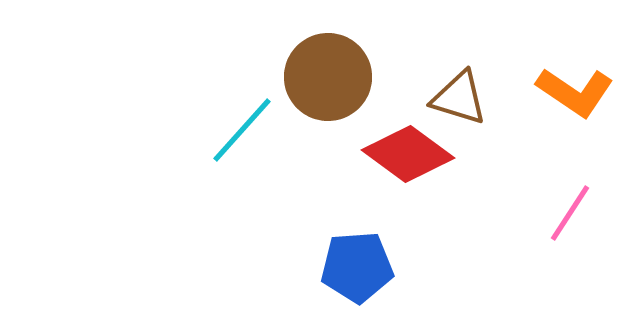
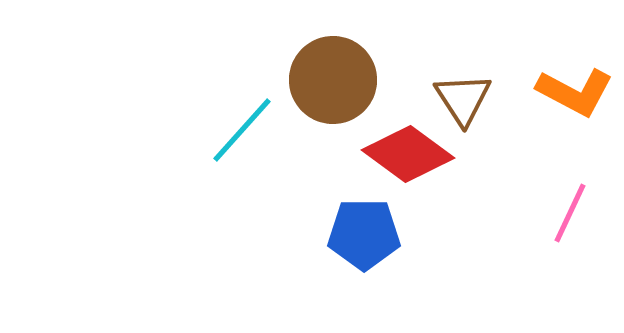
brown circle: moved 5 px right, 3 px down
orange L-shape: rotated 6 degrees counterclockwise
brown triangle: moved 4 px right, 1 px down; rotated 40 degrees clockwise
pink line: rotated 8 degrees counterclockwise
blue pentagon: moved 7 px right, 33 px up; rotated 4 degrees clockwise
